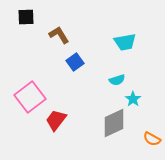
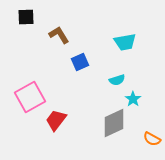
blue square: moved 5 px right; rotated 12 degrees clockwise
pink square: rotated 8 degrees clockwise
